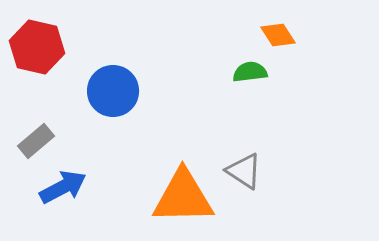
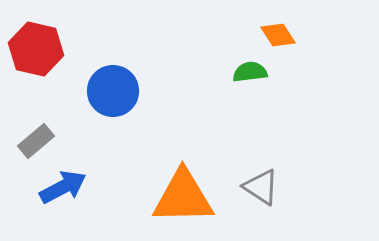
red hexagon: moved 1 px left, 2 px down
gray triangle: moved 17 px right, 16 px down
